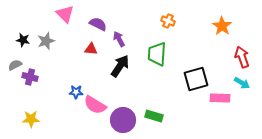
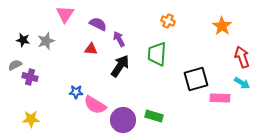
pink triangle: rotated 18 degrees clockwise
